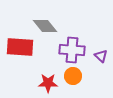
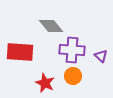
gray diamond: moved 6 px right
red rectangle: moved 5 px down
red star: moved 3 px left; rotated 24 degrees clockwise
